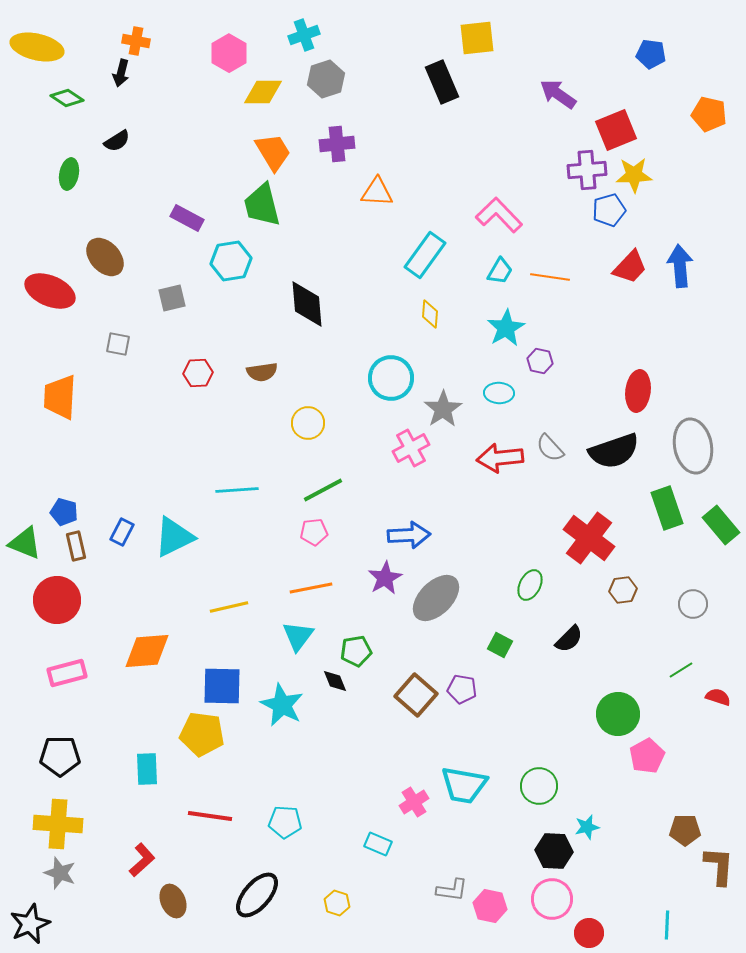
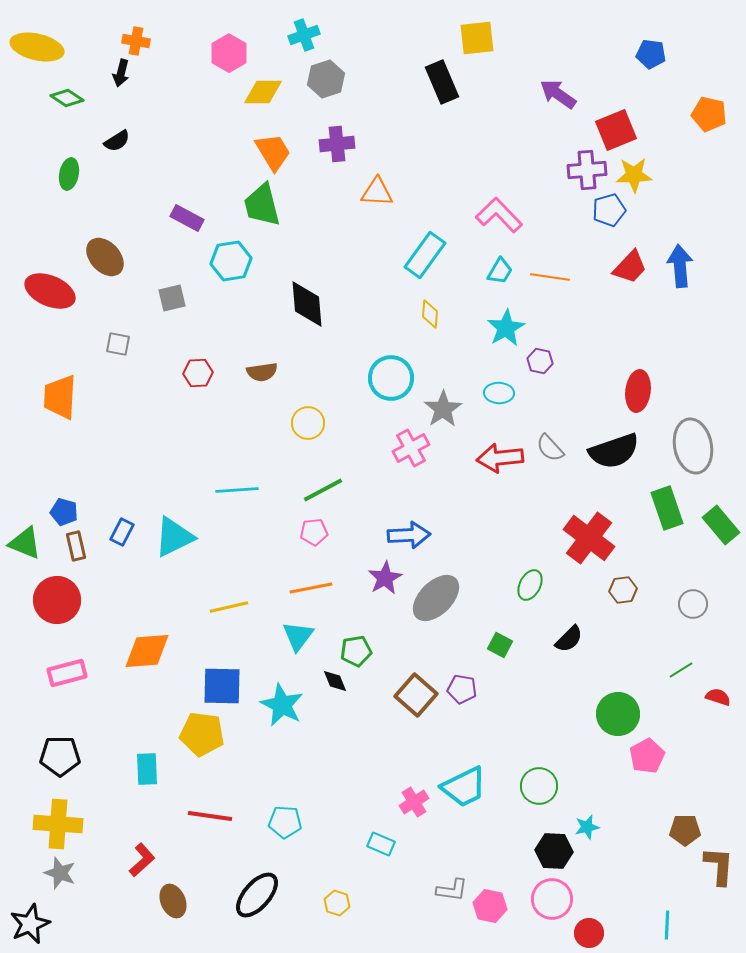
cyan trapezoid at (464, 785): moved 2 px down; rotated 36 degrees counterclockwise
cyan rectangle at (378, 844): moved 3 px right
